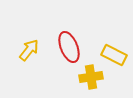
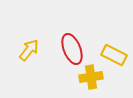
red ellipse: moved 3 px right, 2 px down
